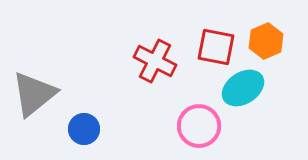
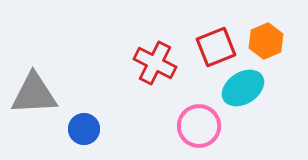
red square: rotated 33 degrees counterclockwise
red cross: moved 2 px down
gray triangle: rotated 36 degrees clockwise
